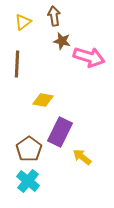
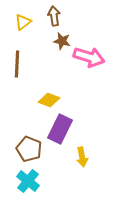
yellow diamond: moved 6 px right; rotated 10 degrees clockwise
purple rectangle: moved 3 px up
brown pentagon: rotated 15 degrees counterclockwise
yellow arrow: rotated 138 degrees counterclockwise
